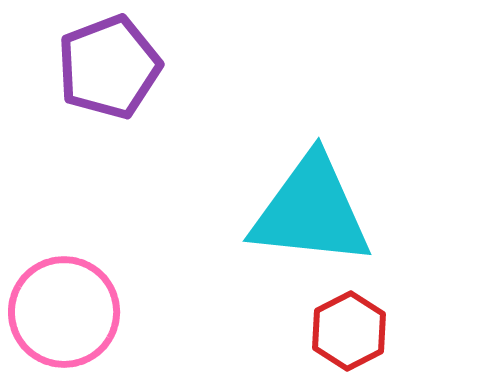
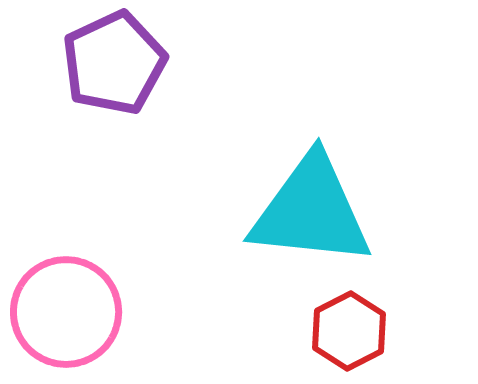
purple pentagon: moved 5 px right, 4 px up; rotated 4 degrees counterclockwise
pink circle: moved 2 px right
